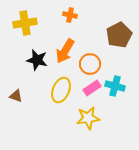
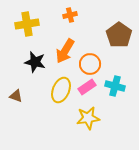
orange cross: rotated 24 degrees counterclockwise
yellow cross: moved 2 px right, 1 px down
brown pentagon: rotated 10 degrees counterclockwise
black star: moved 2 px left, 2 px down
pink rectangle: moved 5 px left, 1 px up
